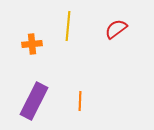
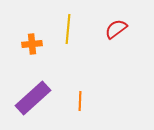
yellow line: moved 3 px down
purple rectangle: moved 1 px left, 3 px up; rotated 21 degrees clockwise
